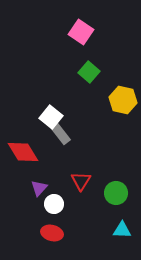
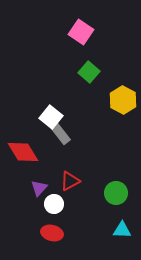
yellow hexagon: rotated 16 degrees clockwise
red triangle: moved 11 px left; rotated 30 degrees clockwise
